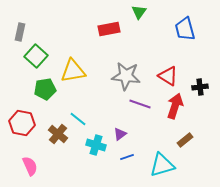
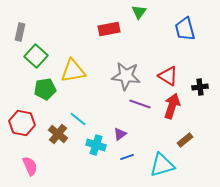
red arrow: moved 3 px left
